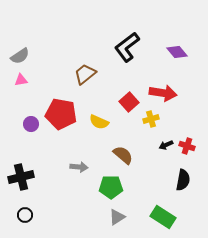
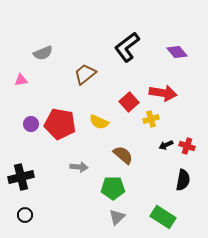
gray semicircle: moved 23 px right, 3 px up; rotated 12 degrees clockwise
red pentagon: moved 1 px left, 10 px down
green pentagon: moved 2 px right, 1 px down
gray triangle: rotated 12 degrees counterclockwise
